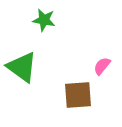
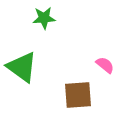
green star: moved 2 px up; rotated 15 degrees counterclockwise
pink semicircle: moved 3 px right, 1 px up; rotated 90 degrees clockwise
